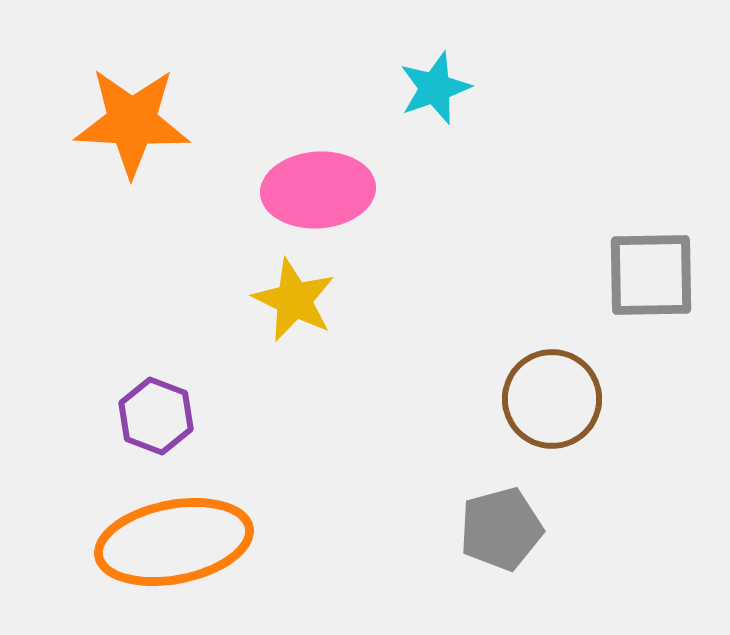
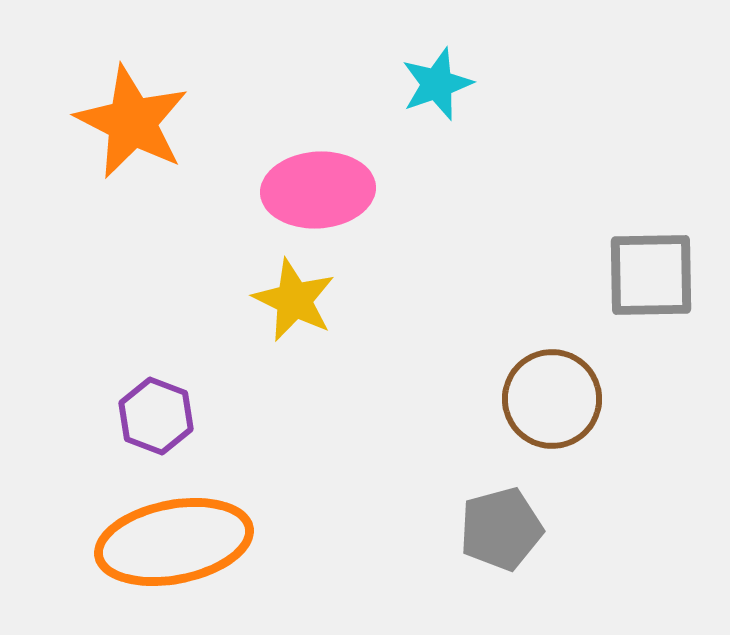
cyan star: moved 2 px right, 4 px up
orange star: rotated 24 degrees clockwise
